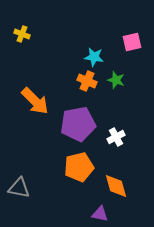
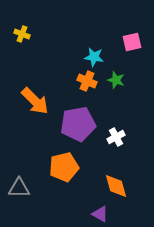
orange pentagon: moved 15 px left
gray triangle: rotated 10 degrees counterclockwise
purple triangle: rotated 18 degrees clockwise
